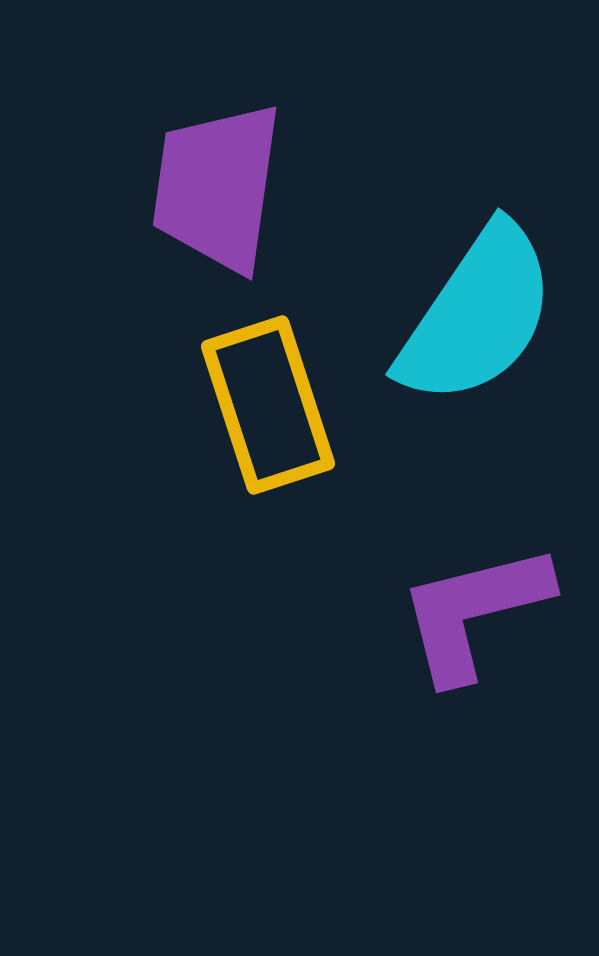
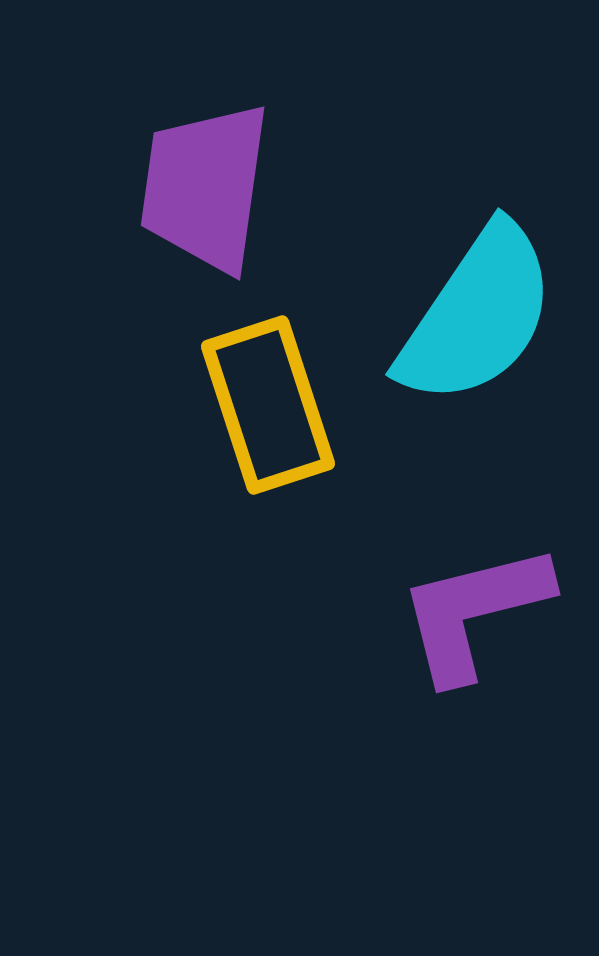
purple trapezoid: moved 12 px left
